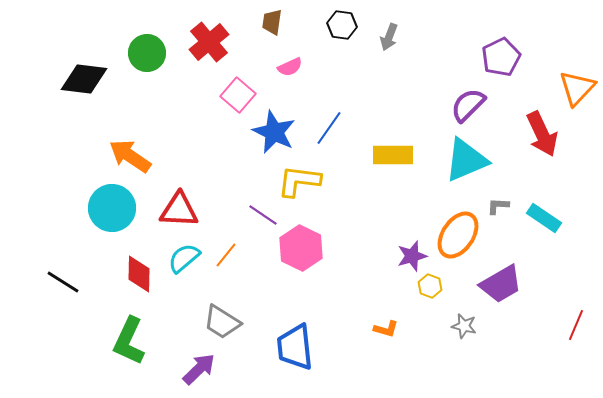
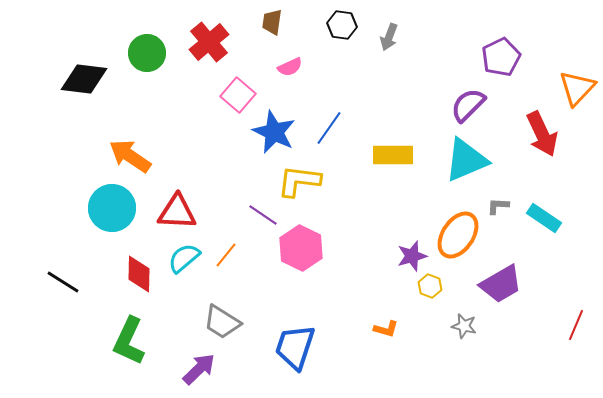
red triangle: moved 2 px left, 2 px down
blue trapezoid: rotated 24 degrees clockwise
